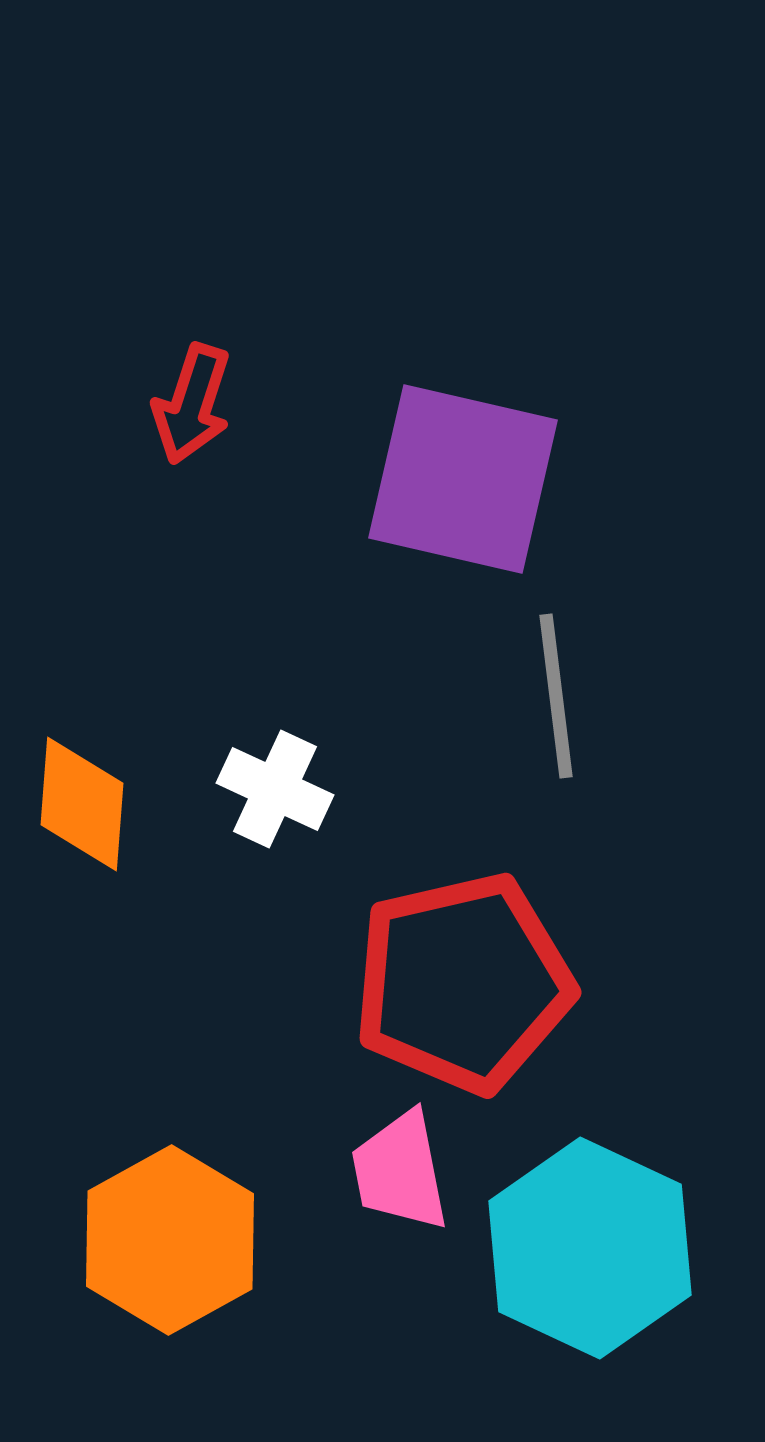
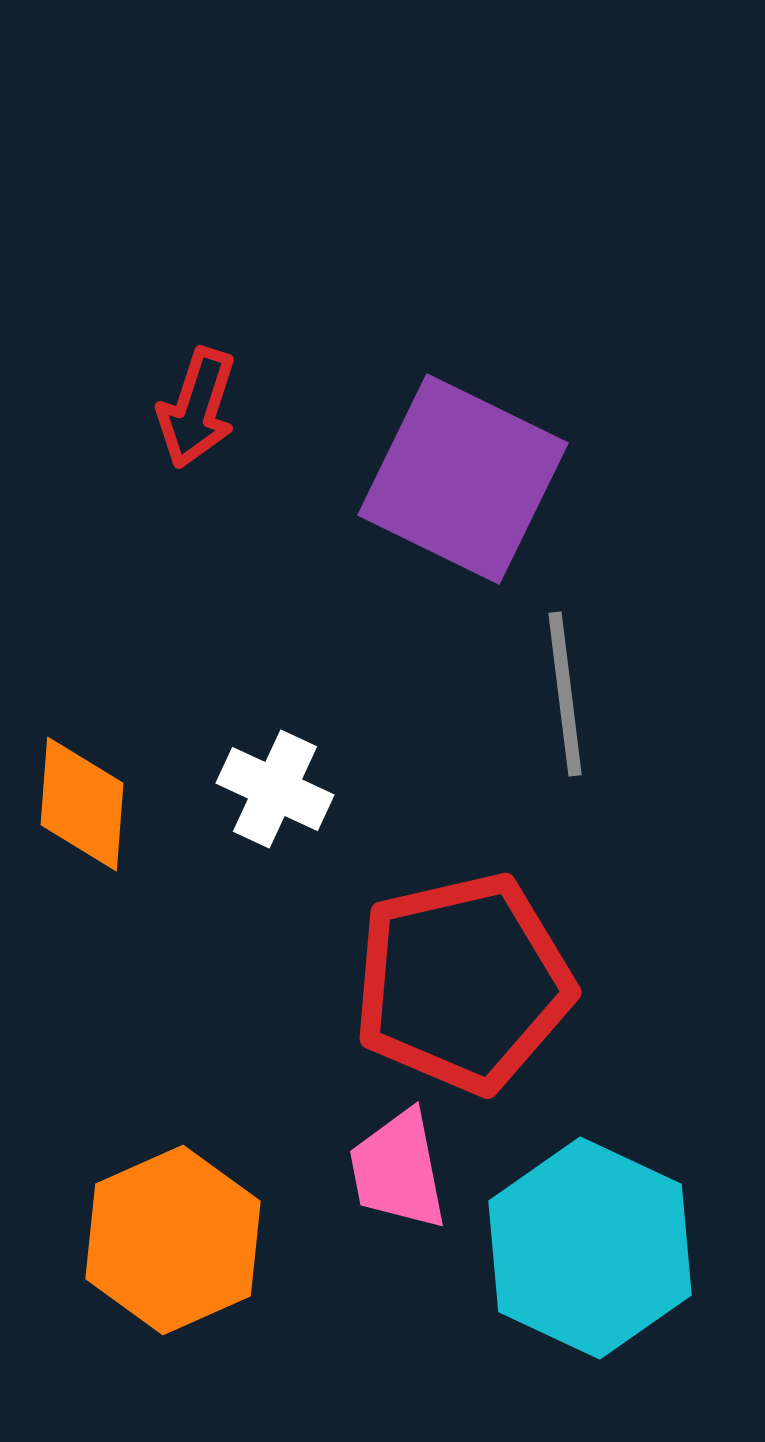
red arrow: moved 5 px right, 4 px down
purple square: rotated 13 degrees clockwise
gray line: moved 9 px right, 2 px up
pink trapezoid: moved 2 px left, 1 px up
orange hexagon: moved 3 px right; rotated 5 degrees clockwise
